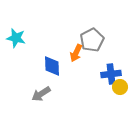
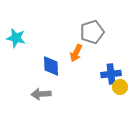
gray pentagon: moved 8 px up; rotated 10 degrees clockwise
blue diamond: moved 1 px left
gray arrow: rotated 30 degrees clockwise
